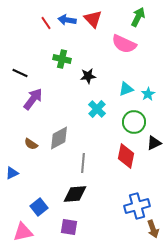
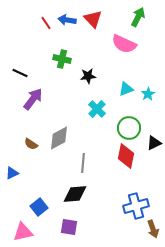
green circle: moved 5 px left, 6 px down
blue cross: moved 1 px left
